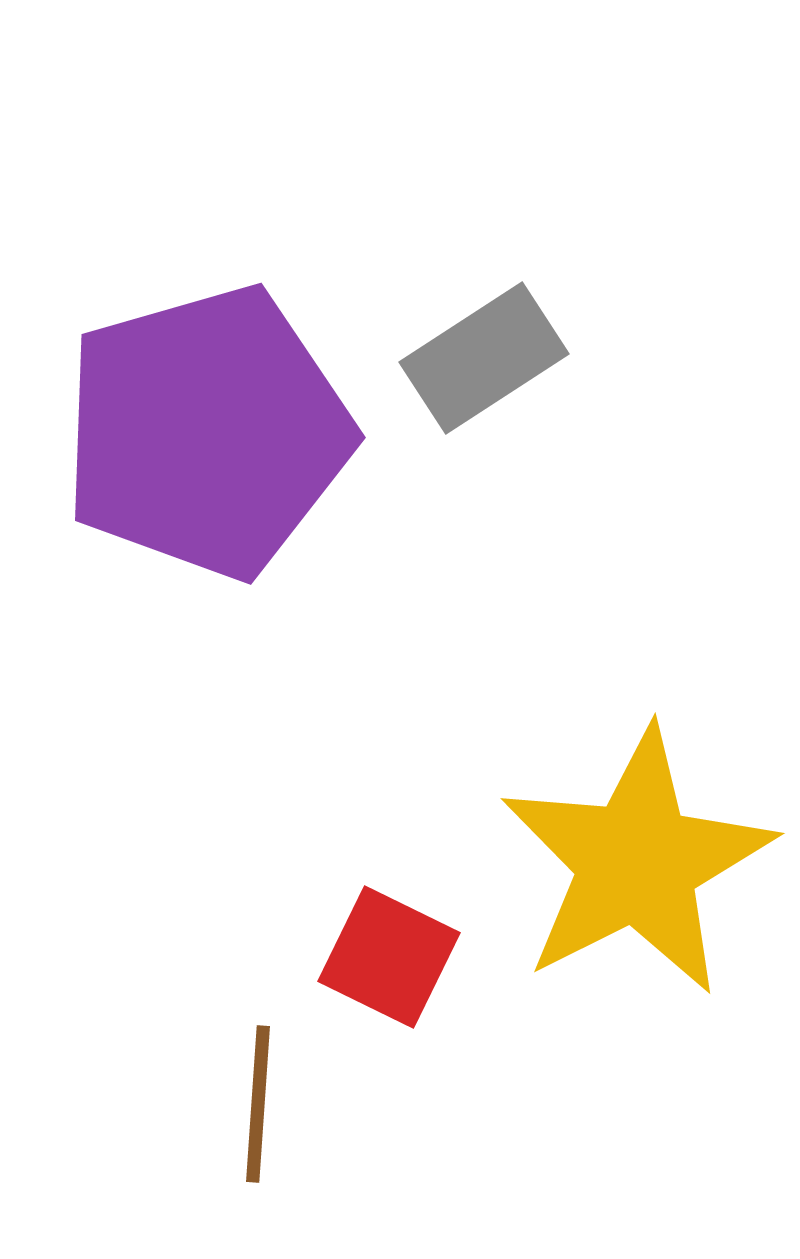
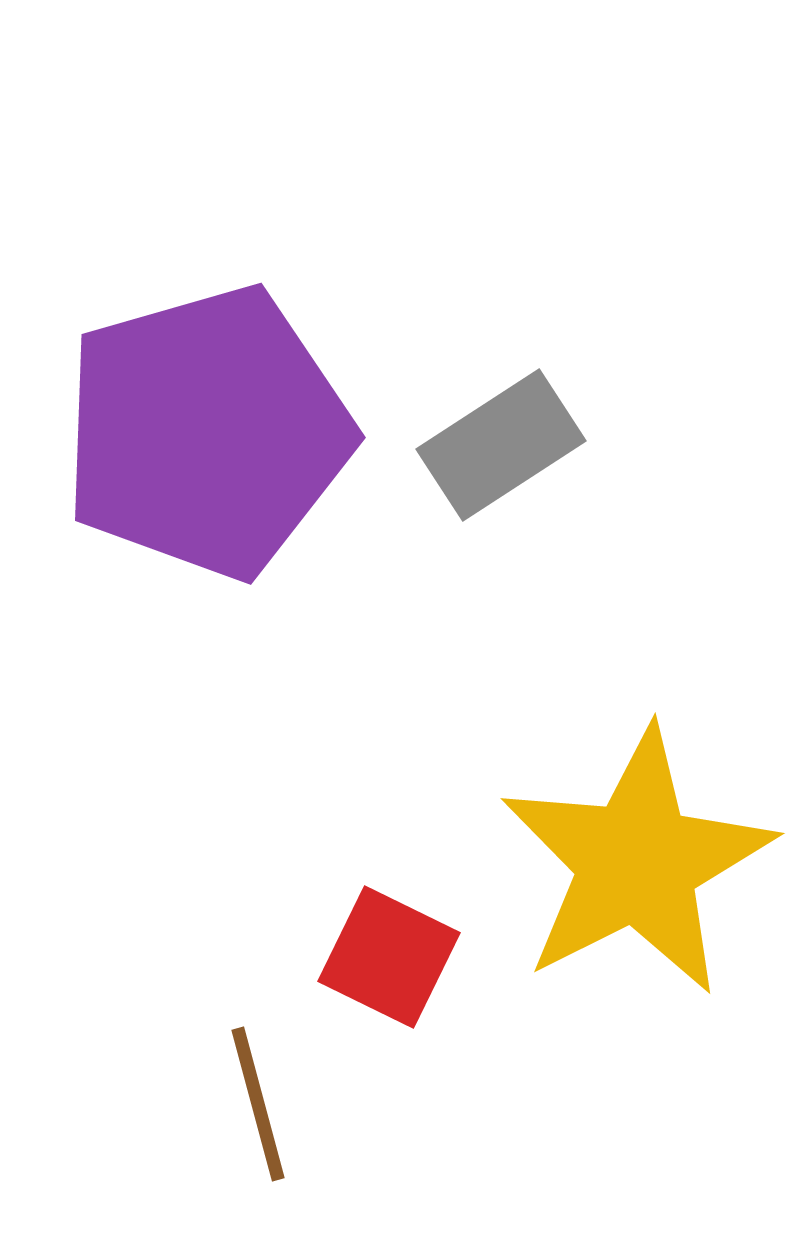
gray rectangle: moved 17 px right, 87 px down
brown line: rotated 19 degrees counterclockwise
